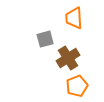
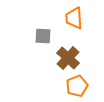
gray square: moved 2 px left, 3 px up; rotated 18 degrees clockwise
brown cross: rotated 15 degrees counterclockwise
